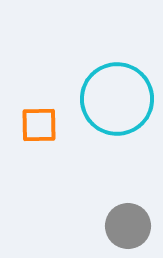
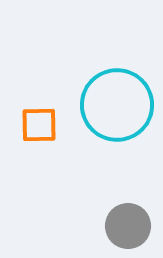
cyan circle: moved 6 px down
